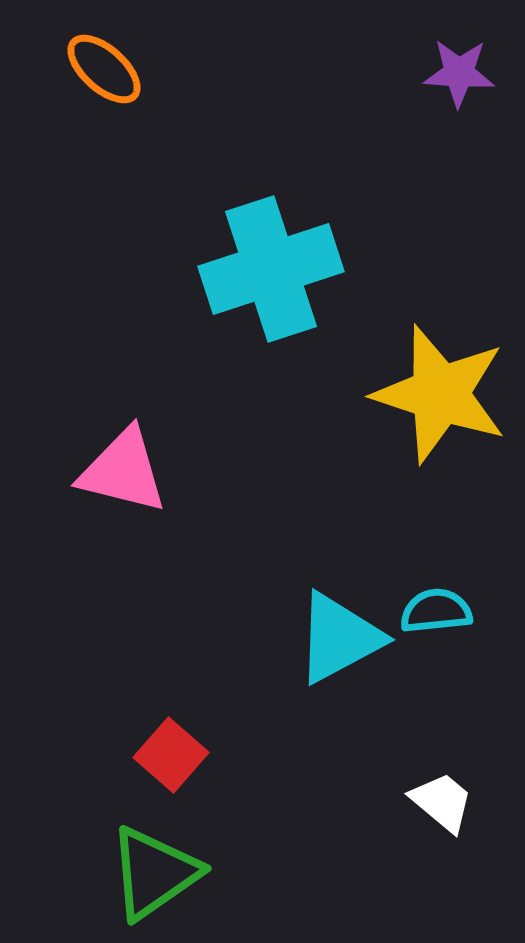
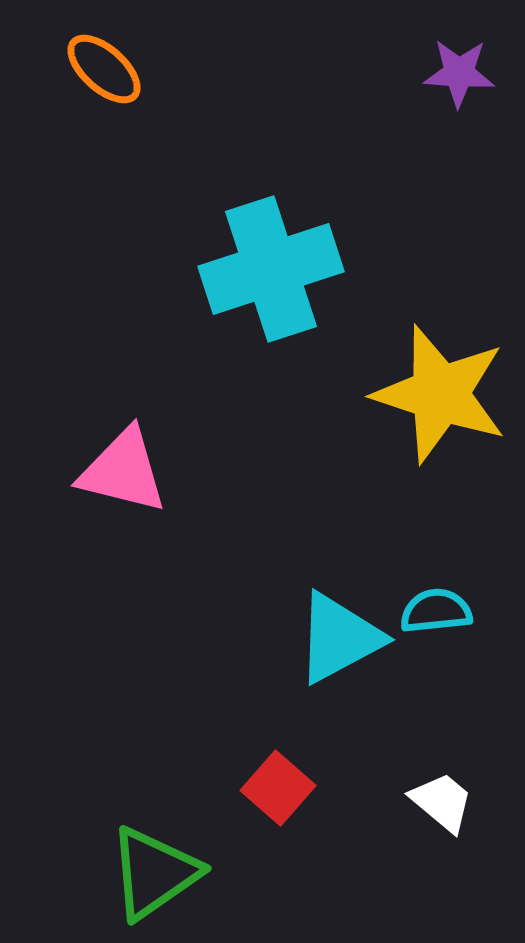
red square: moved 107 px right, 33 px down
